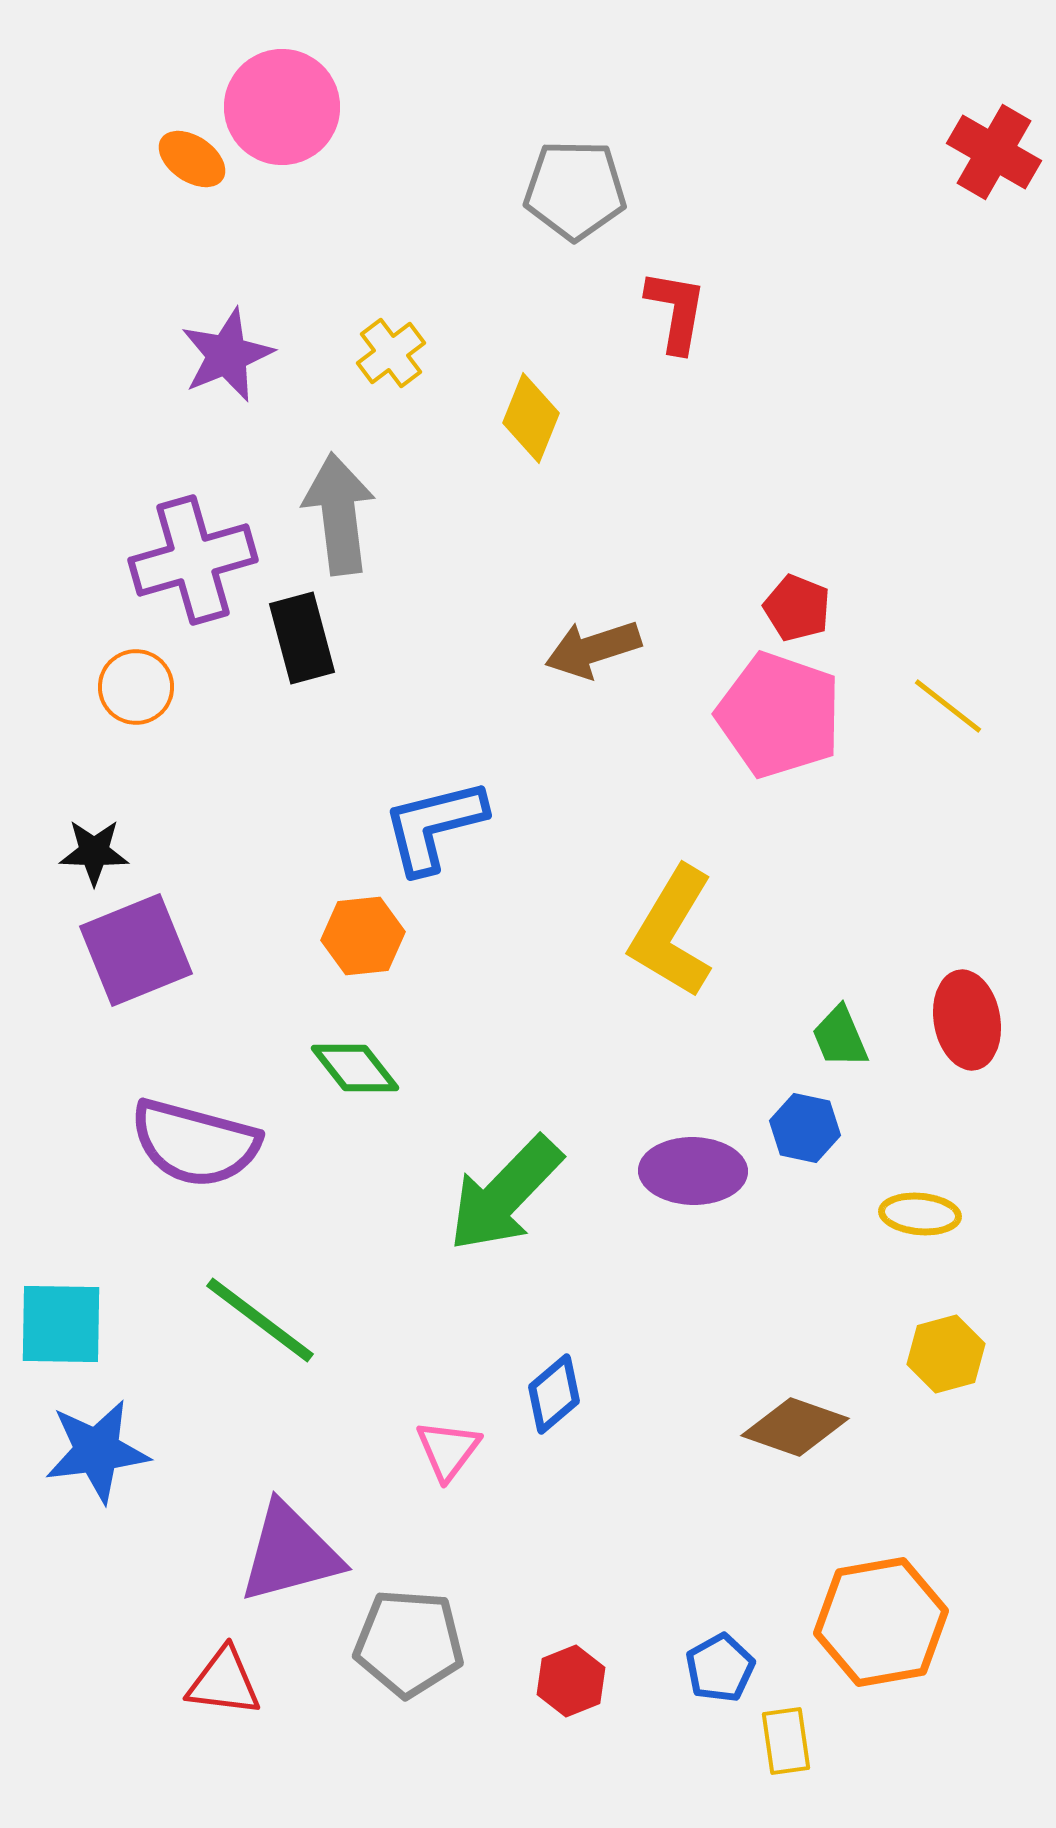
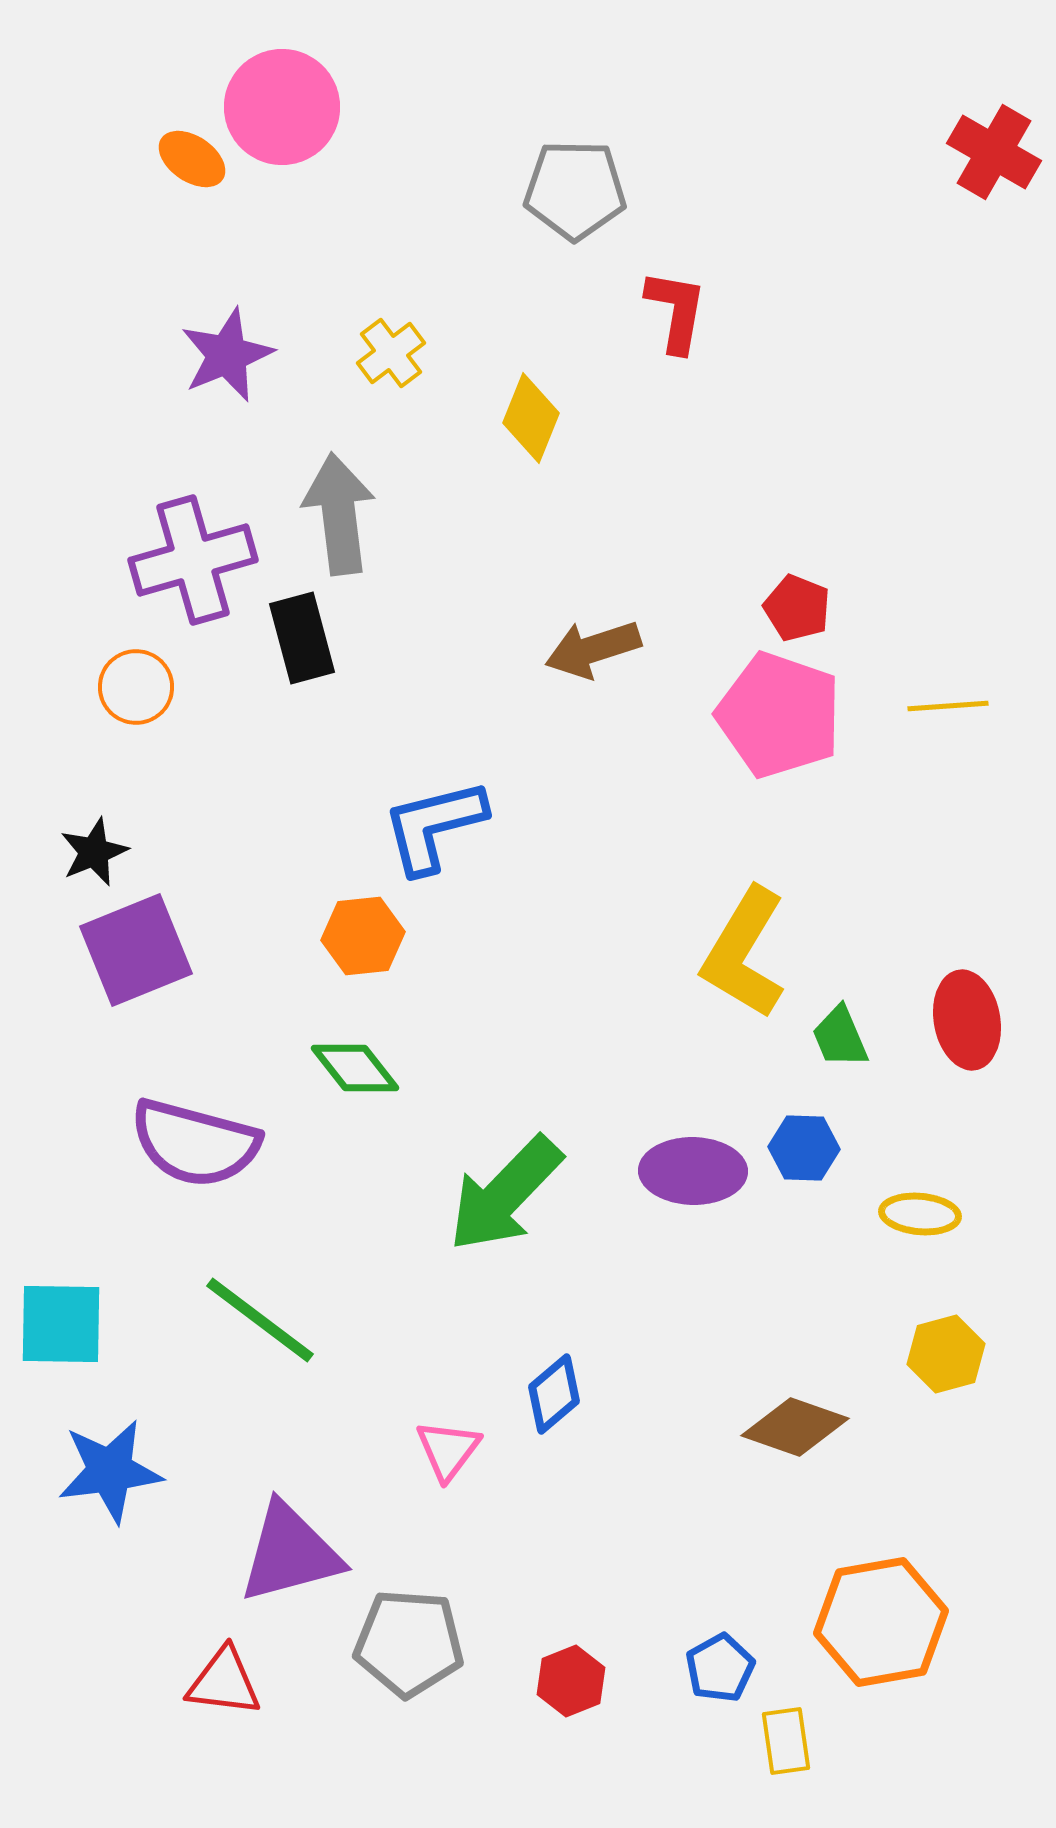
yellow line at (948, 706): rotated 42 degrees counterclockwise
black star at (94, 852): rotated 24 degrees counterclockwise
yellow L-shape at (672, 932): moved 72 px right, 21 px down
blue hexagon at (805, 1128): moved 1 px left, 20 px down; rotated 10 degrees counterclockwise
blue star at (97, 1451): moved 13 px right, 20 px down
